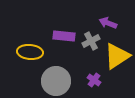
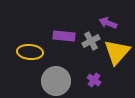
yellow triangle: moved 4 px up; rotated 16 degrees counterclockwise
